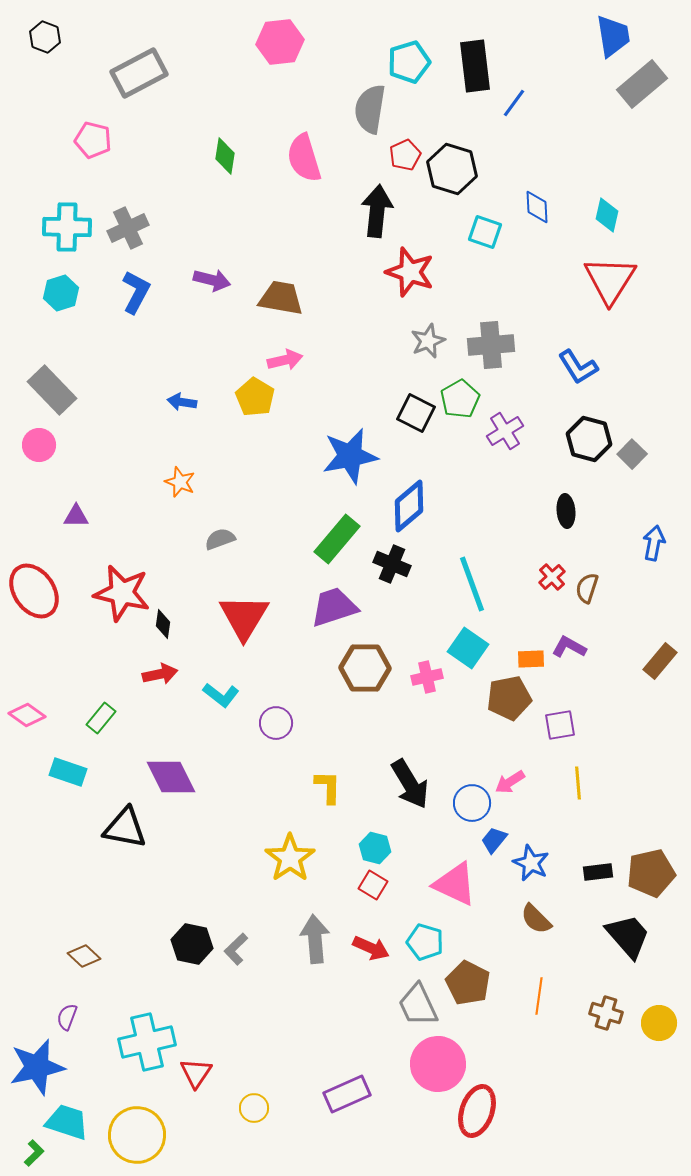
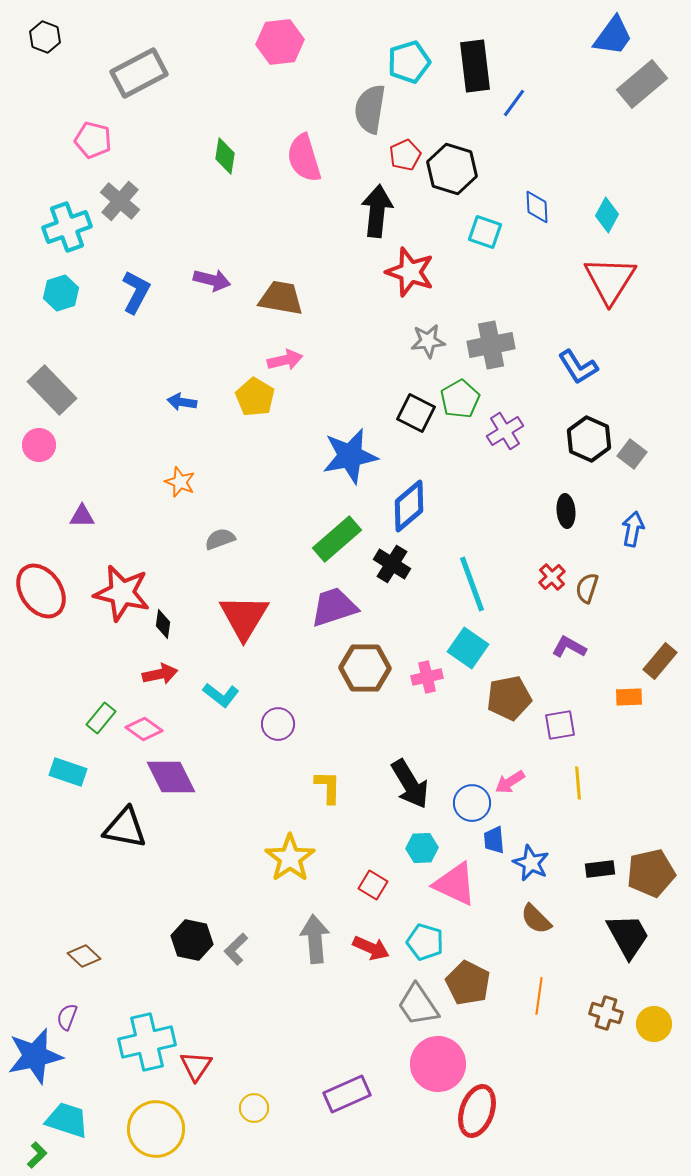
blue trapezoid at (613, 36): rotated 45 degrees clockwise
cyan diamond at (607, 215): rotated 16 degrees clockwise
cyan cross at (67, 227): rotated 21 degrees counterclockwise
gray cross at (128, 228): moved 8 px left, 27 px up; rotated 24 degrees counterclockwise
gray star at (428, 341): rotated 16 degrees clockwise
gray cross at (491, 345): rotated 6 degrees counterclockwise
black hexagon at (589, 439): rotated 9 degrees clockwise
gray square at (632, 454): rotated 8 degrees counterclockwise
purple triangle at (76, 516): moved 6 px right
green rectangle at (337, 539): rotated 9 degrees clockwise
blue arrow at (654, 543): moved 21 px left, 14 px up
black cross at (392, 564): rotated 9 degrees clockwise
red ellipse at (34, 591): moved 7 px right
orange rectangle at (531, 659): moved 98 px right, 38 px down
pink diamond at (27, 715): moved 117 px right, 14 px down
purple circle at (276, 723): moved 2 px right, 1 px down
blue trapezoid at (494, 840): rotated 44 degrees counterclockwise
cyan hexagon at (375, 848): moved 47 px right; rotated 16 degrees counterclockwise
black rectangle at (598, 872): moved 2 px right, 3 px up
black trapezoid at (628, 936): rotated 12 degrees clockwise
black hexagon at (192, 944): moved 4 px up
gray trapezoid at (418, 1005): rotated 9 degrees counterclockwise
yellow circle at (659, 1023): moved 5 px left, 1 px down
blue star at (37, 1067): moved 2 px left, 11 px up
red triangle at (196, 1073): moved 7 px up
cyan trapezoid at (67, 1122): moved 2 px up
yellow circle at (137, 1135): moved 19 px right, 6 px up
green L-shape at (34, 1153): moved 3 px right, 2 px down
